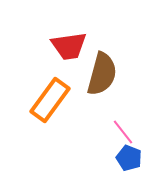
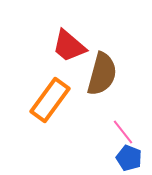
red trapezoid: rotated 48 degrees clockwise
